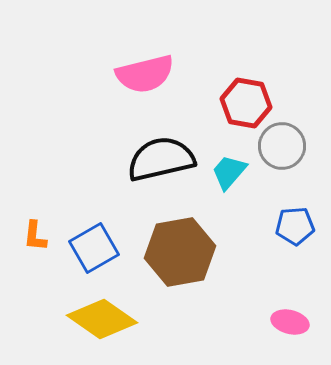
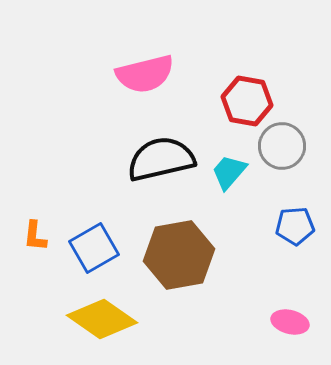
red hexagon: moved 1 px right, 2 px up
brown hexagon: moved 1 px left, 3 px down
